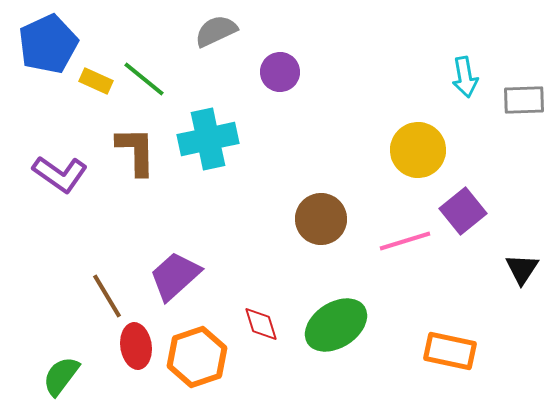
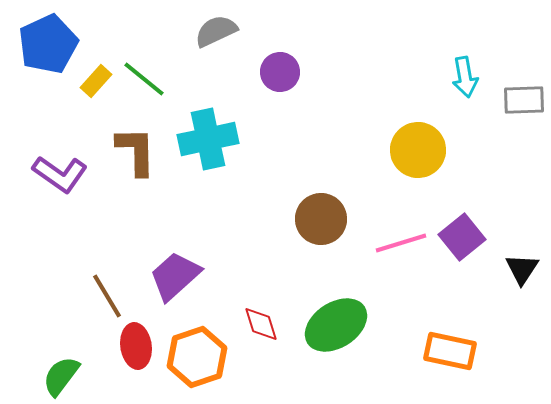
yellow rectangle: rotated 72 degrees counterclockwise
purple square: moved 1 px left, 26 px down
pink line: moved 4 px left, 2 px down
